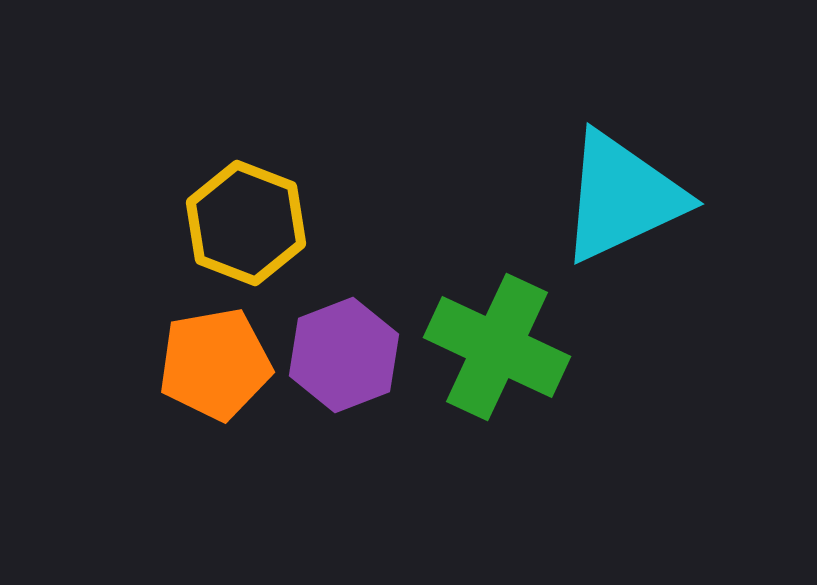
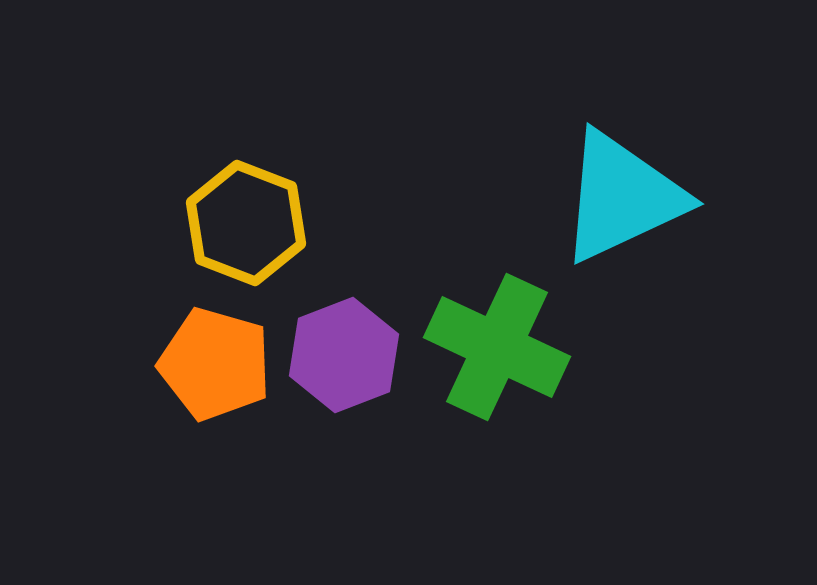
orange pentagon: rotated 26 degrees clockwise
